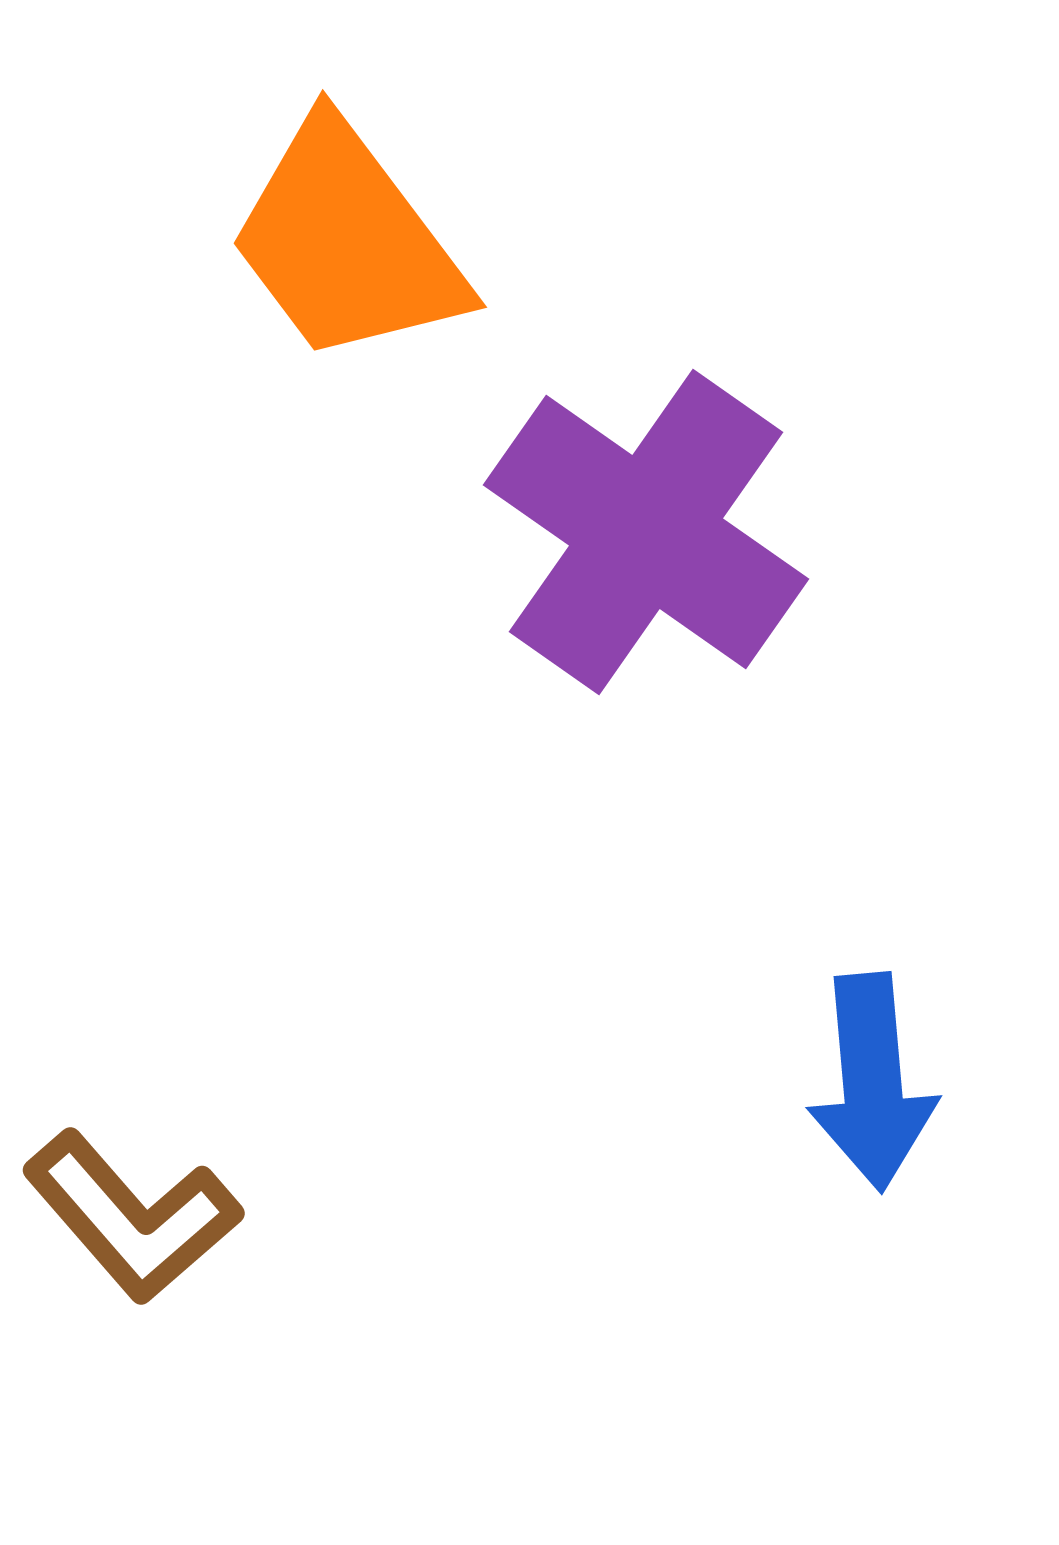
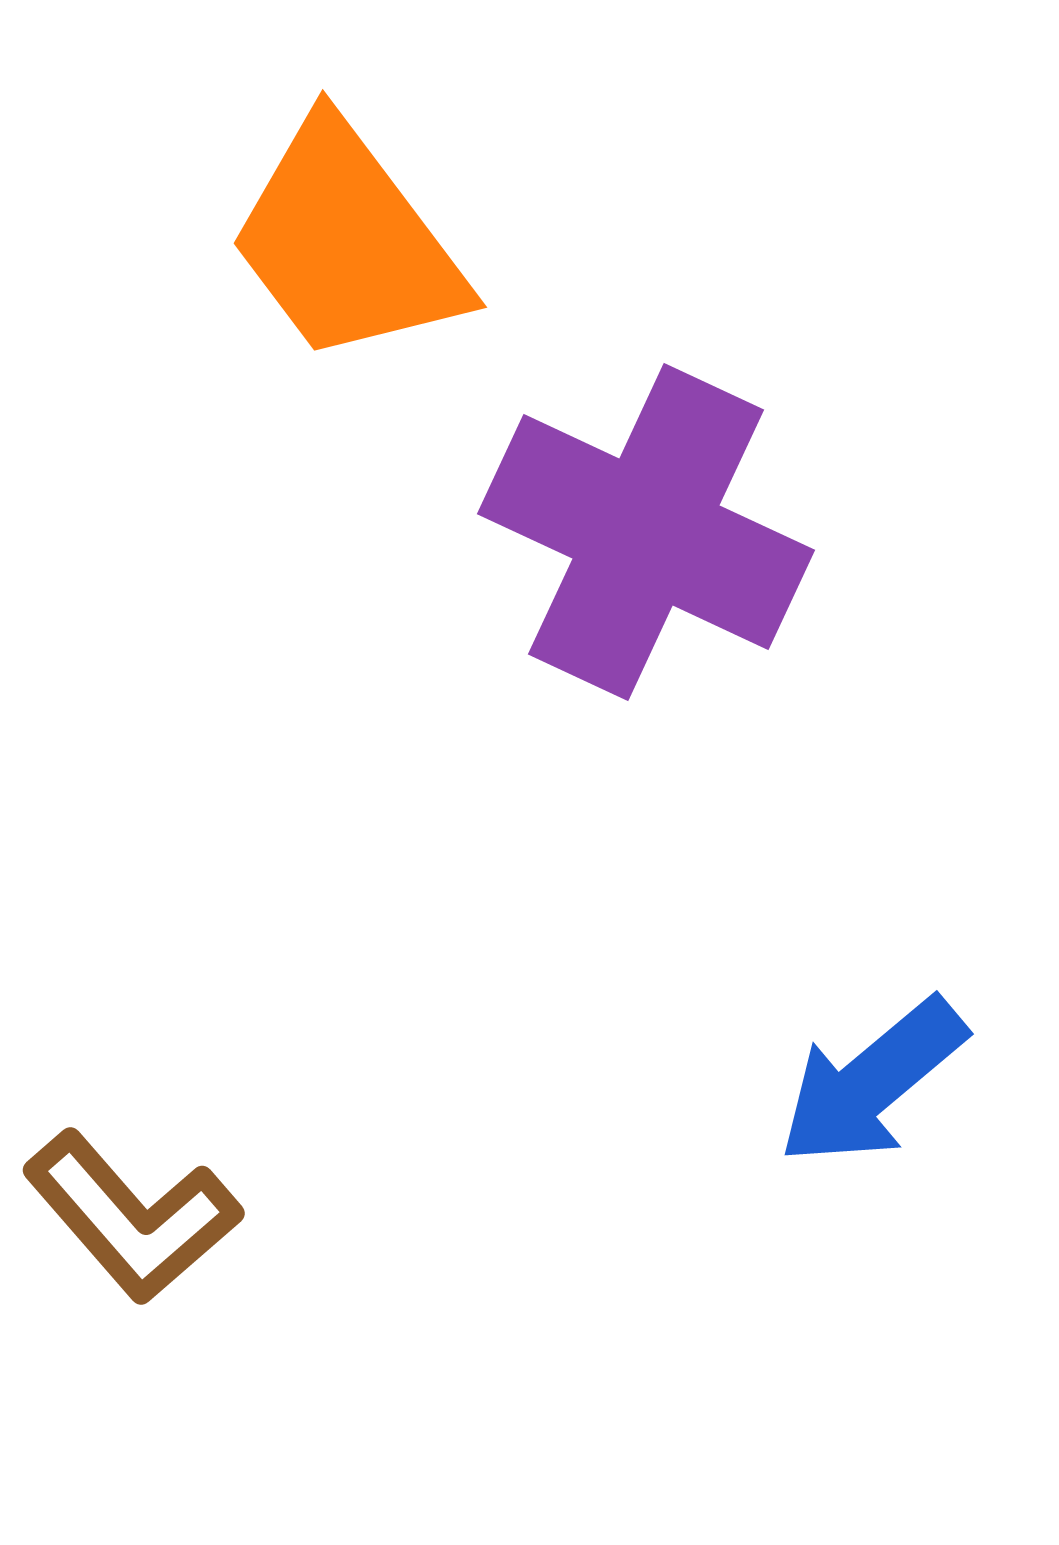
purple cross: rotated 10 degrees counterclockwise
blue arrow: rotated 55 degrees clockwise
